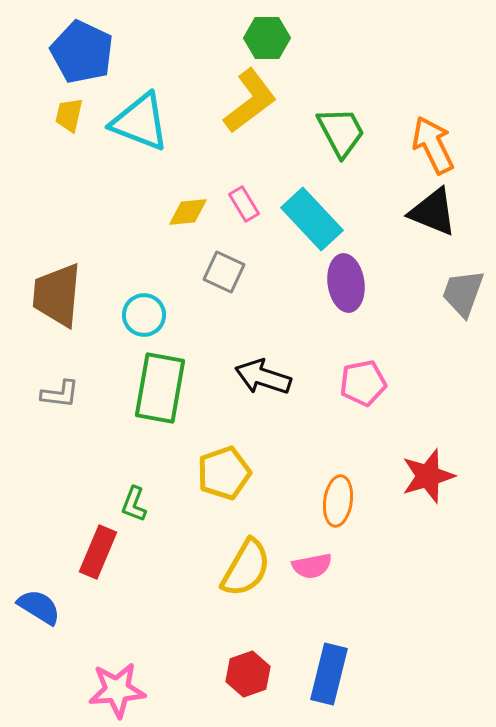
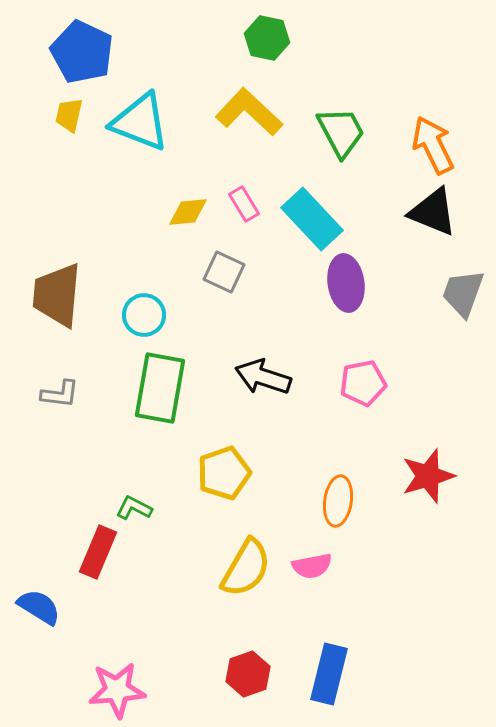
green hexagon: rotated 12 degrees clockwise
yellow L-shape: moved 1 px left, 11 px down; rotated 100 degrees counterclockwise
green L-shape: moved 4 px down; rotated 96 degrees clockwise
